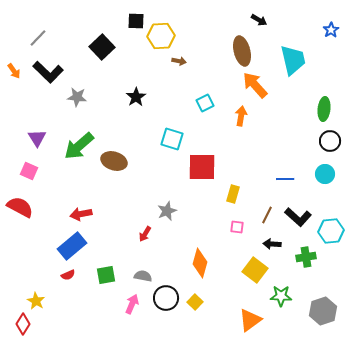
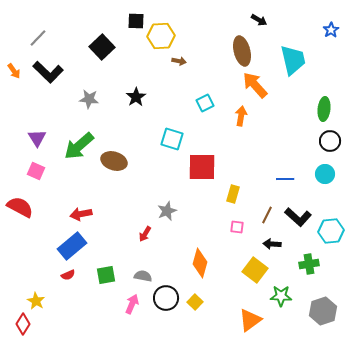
gray star at (77, 97): moved 12 px right, 2 px down
pink square at (29, 171): moved 7 px right
green cross at (306, 257): moved 3 px right, 7 px down
